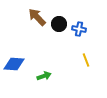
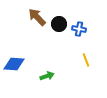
green arrow: moved 3 px right
